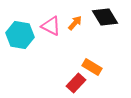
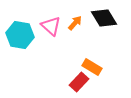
black diamond: moved 1 px left, 1 px down
pink triangle: rotated 15 degrees clockwise
red rectangle: moved 3 px right, 1 px up
